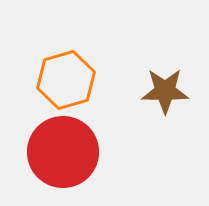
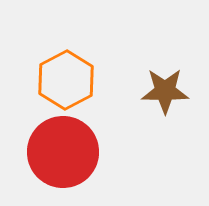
orange hexagon: rotated 12 degrees counterclockwise
